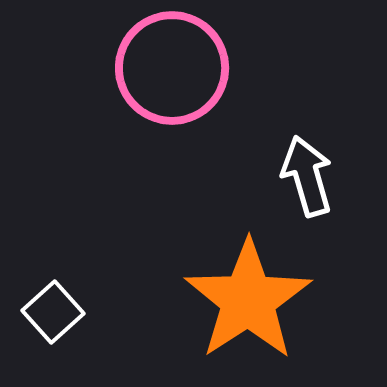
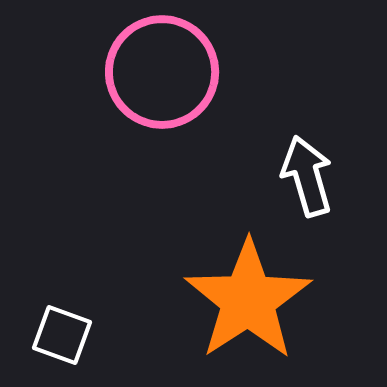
pink circle: moved 10 px left, 4 px down
white square: moved 9 px right, 23 px down; rotated 28 degrees counterclockwise
